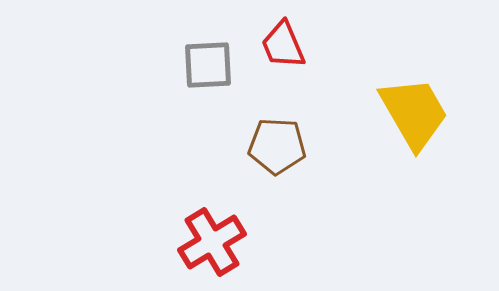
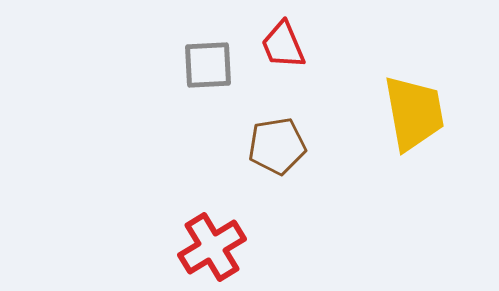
yellow trapezoid: rotated 20 degrees clockwise
brown pentagon: rotated 12 degrees counterclockwise
red cross: moved 5 px down
